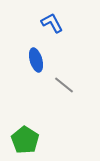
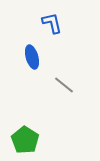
blue L-shape: rotated 15 degrees clockwise
blue ellipse: moved 4 px left, 3 px up
